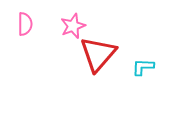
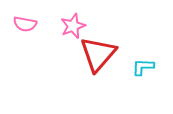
pink semicircle: rotated 100 degrees clockwise
